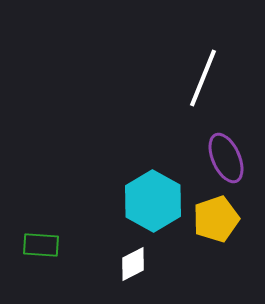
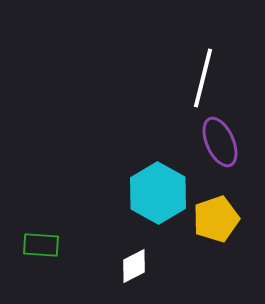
white line: rotated 8 degrees counterclockwise
purple ellipse: moved 6 px left, 16 px up
cyan hexagon: moved 5 px right, 8 px up
white diamond: moved 1 px right, 2 px down
